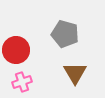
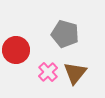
brown triangle: rotated 10 degrees clockwise
pink cross: moved 26 px right, 10 px up; rotated 24 degrees counterclockwise
